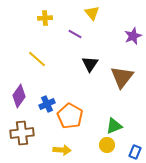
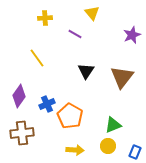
purple star: moved 1 px left, 1 px up
yellow line: moved 1 px up; rotated 12 degrees clockwise
black triangle: moved 4 px left, 7 px down
green triangle: moved 1 px left, 1 px up
yellow circle: moved 1 px right, 1 px down
yellow arrow: moved 13 px right
